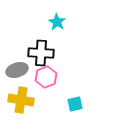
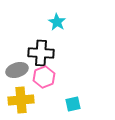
pink hexagon: moved 2 px left
yellow cross: rotated 15 degrees counterclockwise
cyan square: moved 2 px left
